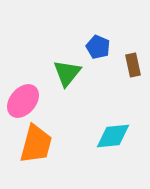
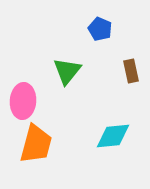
blue pentagon: moved 2 px right, 18 px up
brown rectangle: moved 2 px left, 6 px down
green triangle: moved 2 px up
pink ellipse: rotated 36 degrees counterclockwise
